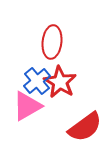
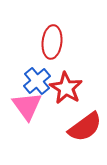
red star: moved 6 px right, 6 px down
pink triangle: rotated 36 degrees counterclockwise
